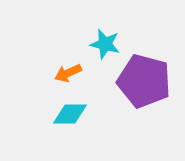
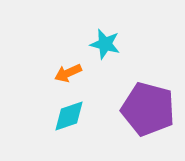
purple pentagon: moved 4 px right, 28 px down
cyan diamond: moved 1 px left, 2 px down; rotated 18 degrees counterclockwise
